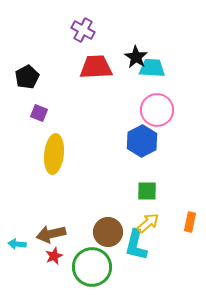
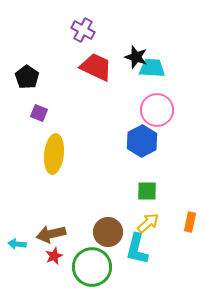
black star: rotated 15 degrees counterclockwise
red trapezoid: rotated 28 degrees clockwise
black pentagon: rotated 10 degrees counterclockwise
cyan L-shape: moved 1 px right, 4 px down
